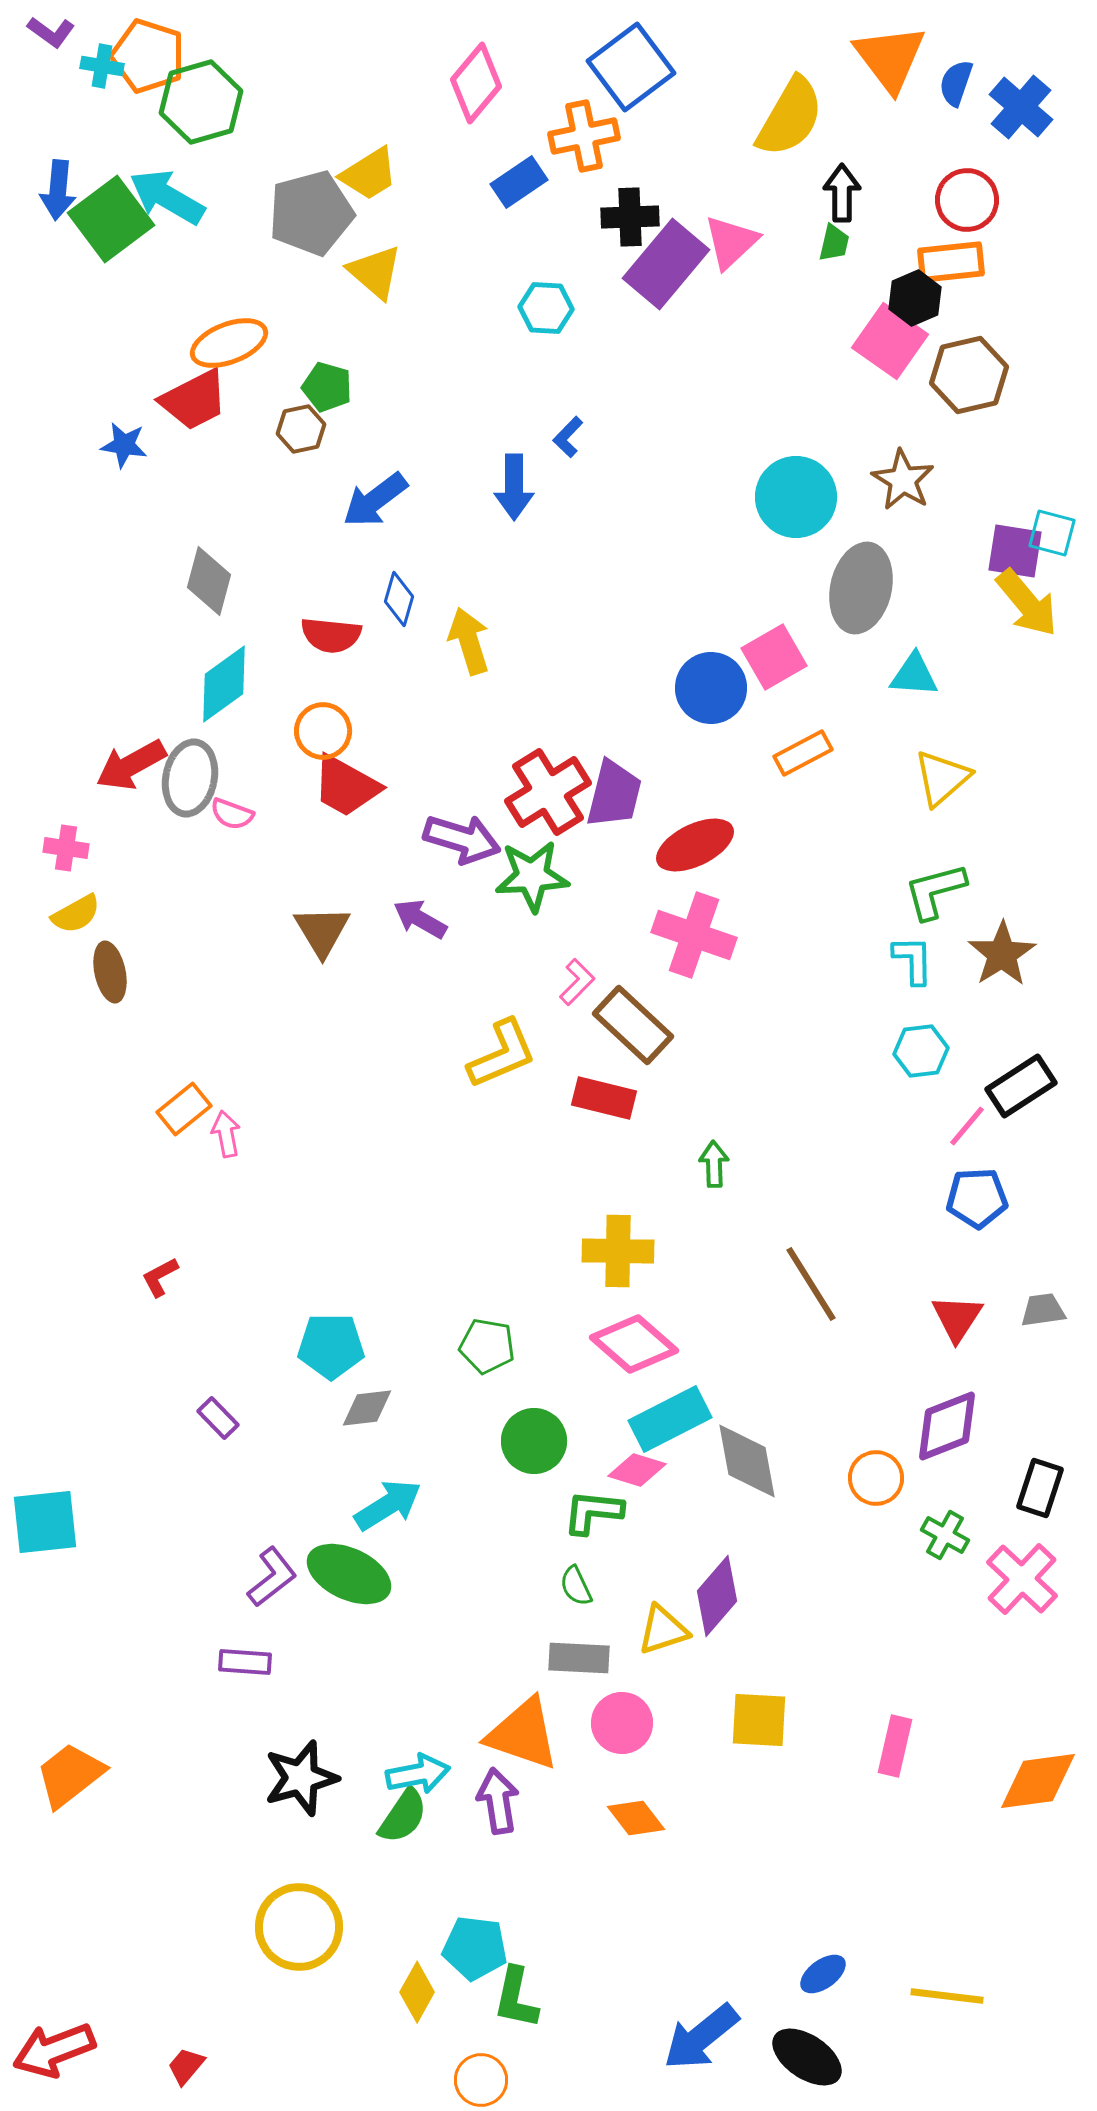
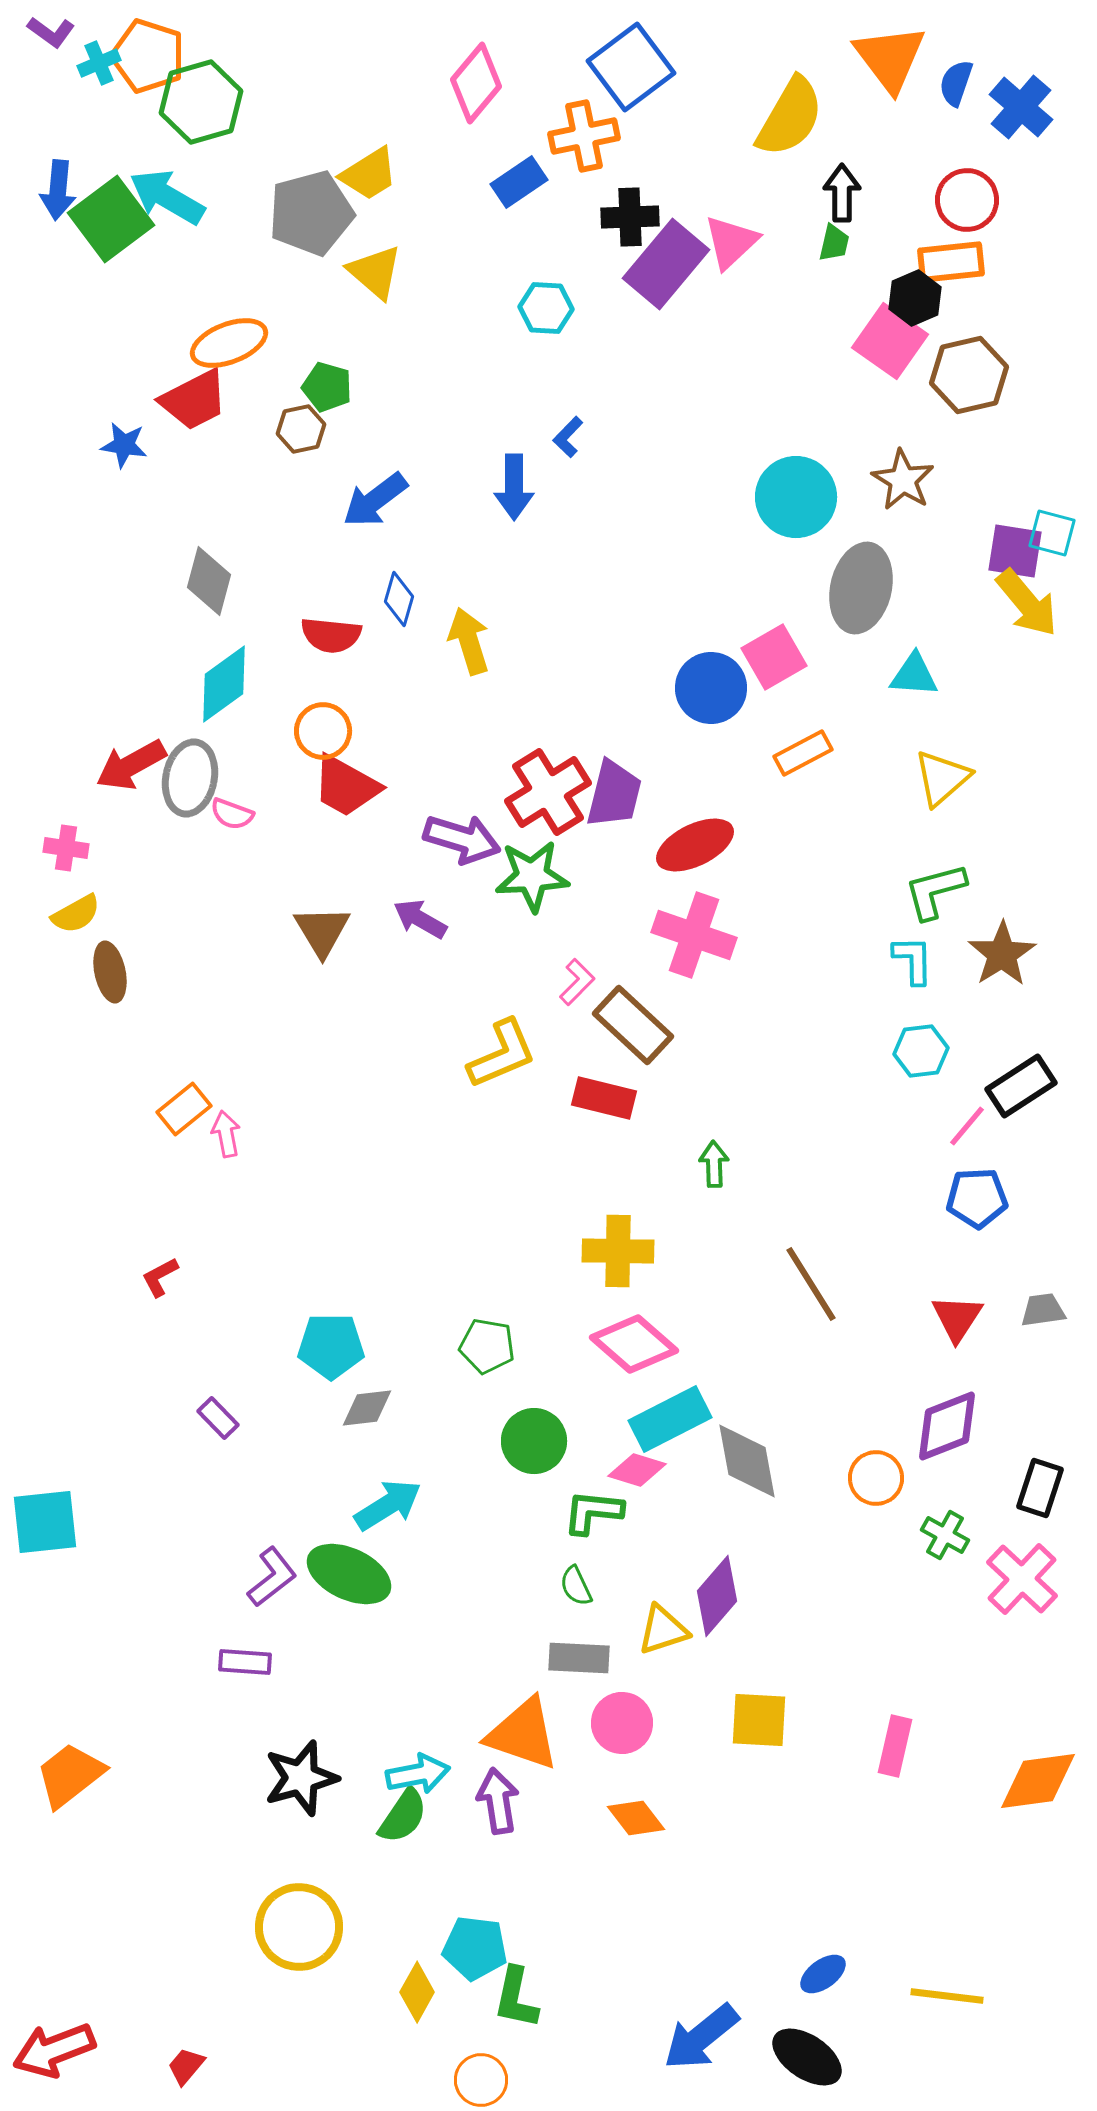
cyan cross at (102, 66): moved 3 px left, 3 px up; rotated 33 degrees counterclockwise
